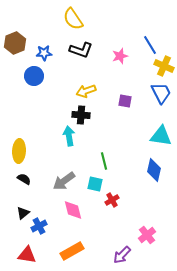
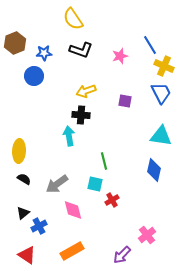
gray arrow: moved 7 px left, 3 px down
red triangle: rotated 24 degrees clockwise
